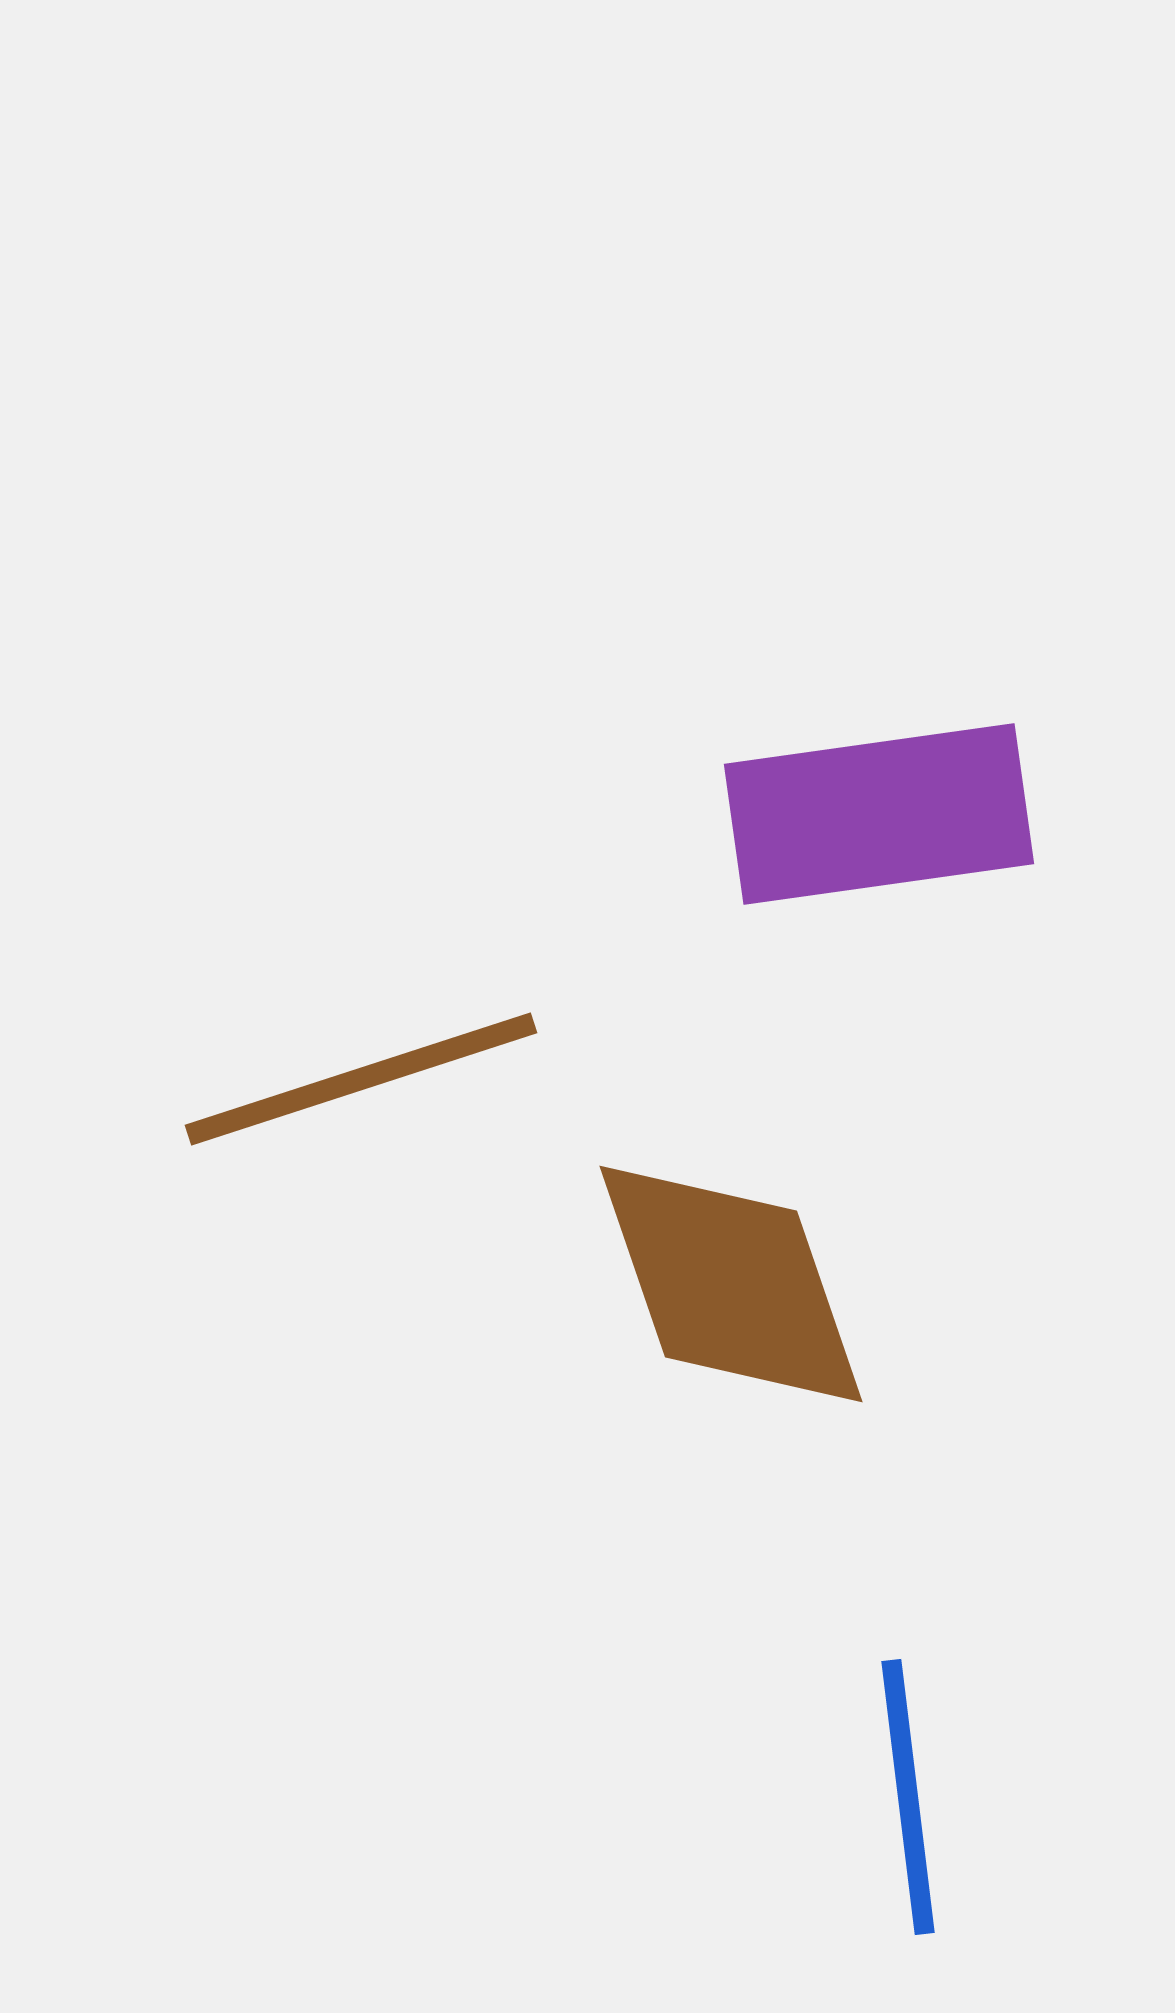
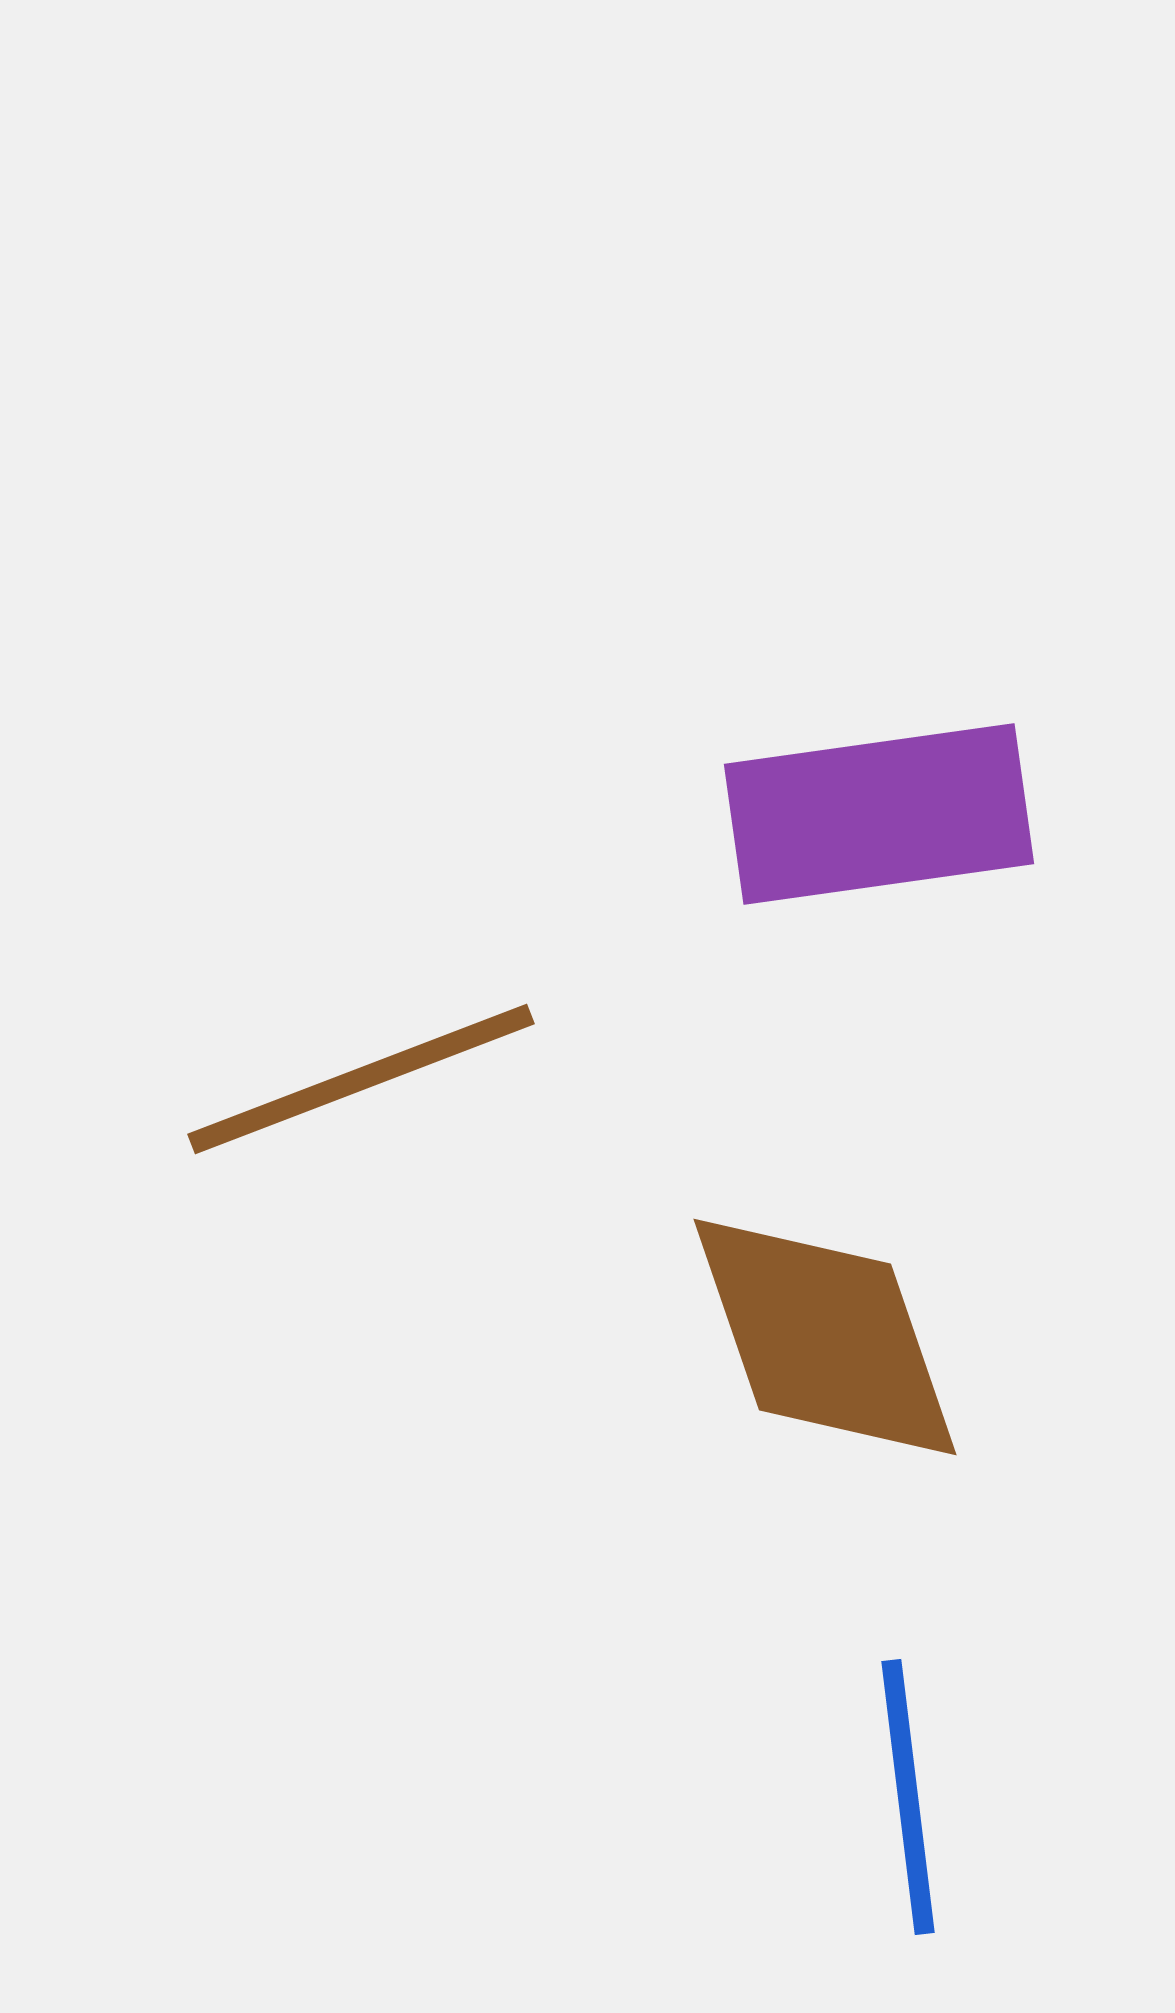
brown line: rotated 3 degrees counterclockwise
brown diamond: moved 94 px right, 53 px down
